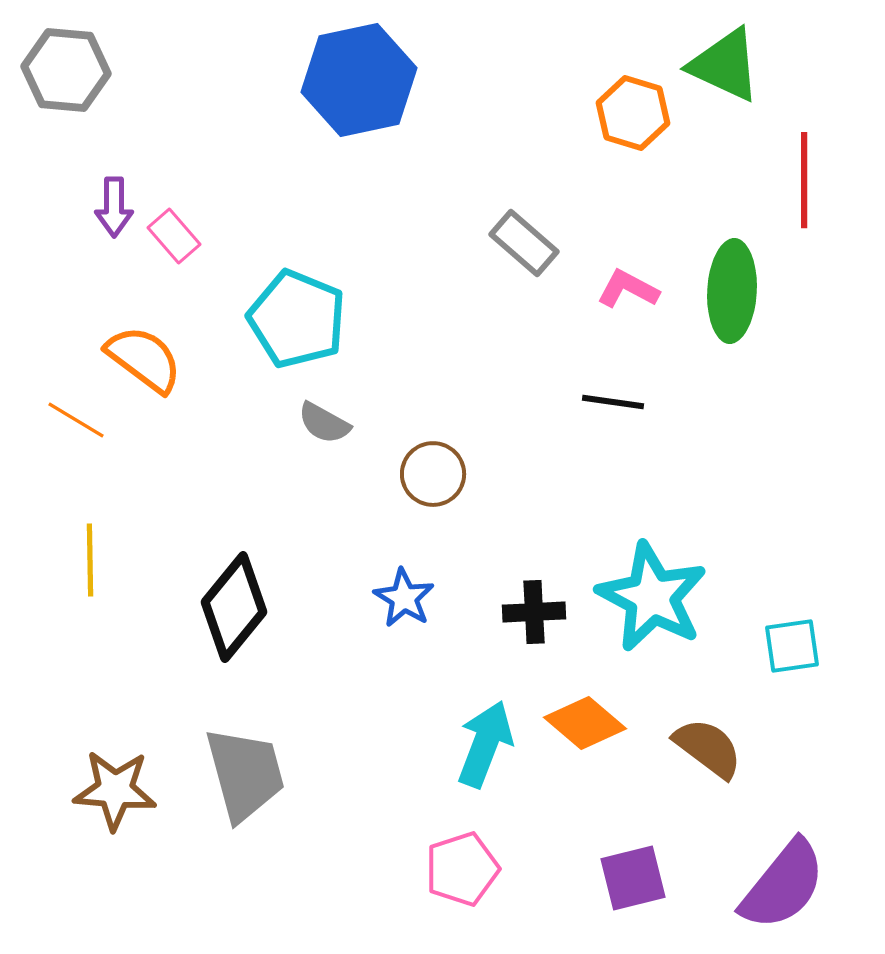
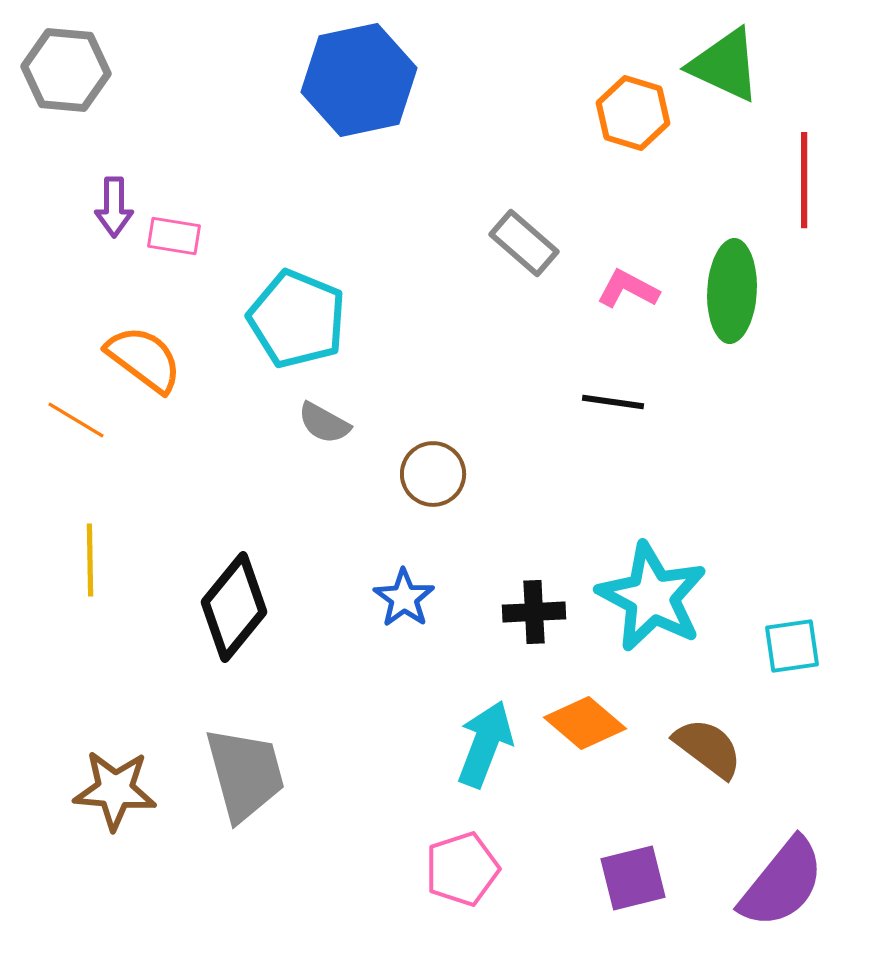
pink rectangle: rotated 40 degrees counterclockwise
blue star: rotated 4 degrees clockwise
purple semicircle: moved 1 px left, 2 px up
